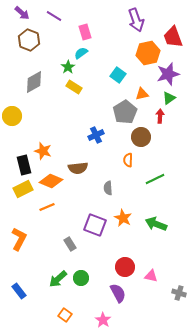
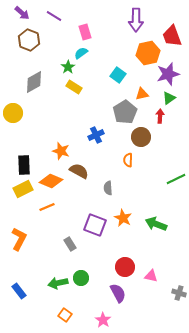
purple arrow at (136, 20): rotated 20 degrees clockwise
red trapezoid at (173, 37): moved 1 px left, 1 px up
yellow circle at (12, 116): moved 1 px right, 3 px up
orange star at (43, 151): moved 18 px right
black rectangle at (24, 165): rotated 12 degrees clockwise
brown semicircle at (78, 168): moved 1 px right, 3 px down; rotated 144 degrees counterclockwise
green line at (155, 179): moved 21 px right
green arrow at (58, 279): moved 4 px down; rotated 30 degrees clockwise
